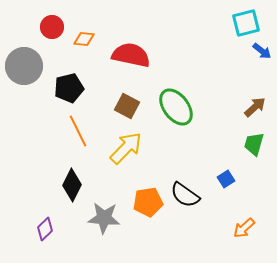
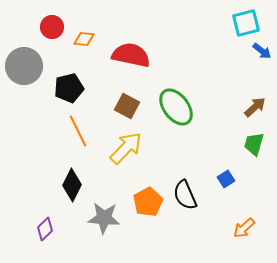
black semicircle: rotated 32 degrees clockwise
orange pentagon: rotated 20 degrees counterclockwise
